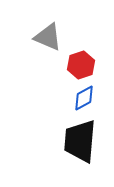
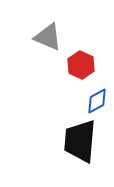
red hexagon: rotated 16 degrees counterclockwise
blue diamond: moved 13 px right, 3 px down
